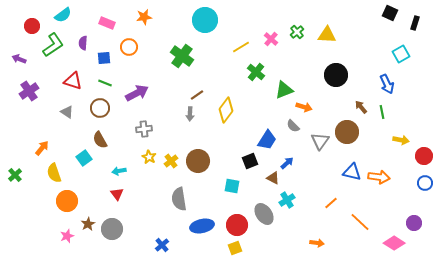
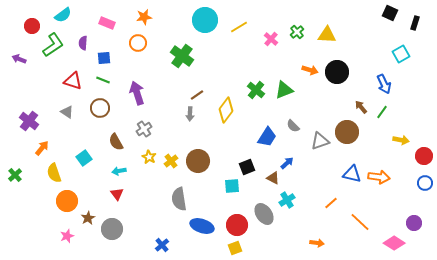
orange circle at (129, 47): moved 9 px right, 4 px up
yellow line at (241, 47): moved 2 px left, 20 px up
green cross at (256, 72): moved 18 px down
black circle at (336, 75): moved 1 px right, 3 px up
green line at (105, 83): moved 2 px left, 3 px up
blue arrow at (387, 84): moved 3 px left
purple cross at (29, 91): moved 30 px down; rotated 18 degrees counterclockwise
purple arrow at (137, 93): rotated 80 degrees counterclockwise
orange arrow at (304, 107): moved 6 px right, 37 px up
green line at (382, 112): rotated 48 degrees clockwise
gray cross at (144, 129): rotated 28 degrees counterclockwise
brown semicircle at (100, 140): moved 16 px right, 2 px down
blue trapezoid at (267, 140): moved 3 px up
gray triangle at (320, 141): rotated 36 degrees clockwise
black square at (250, 161): moved 3 px left, 6 px down
blue triangle at (352, 172): moved 2 px down
cyan square at (232, 186): rotated 14 degrees counterclockwise
brown star at (88, 224): moved 6 px up
blue ellipse at (202, 226): rotated 30 degrees clockwise
